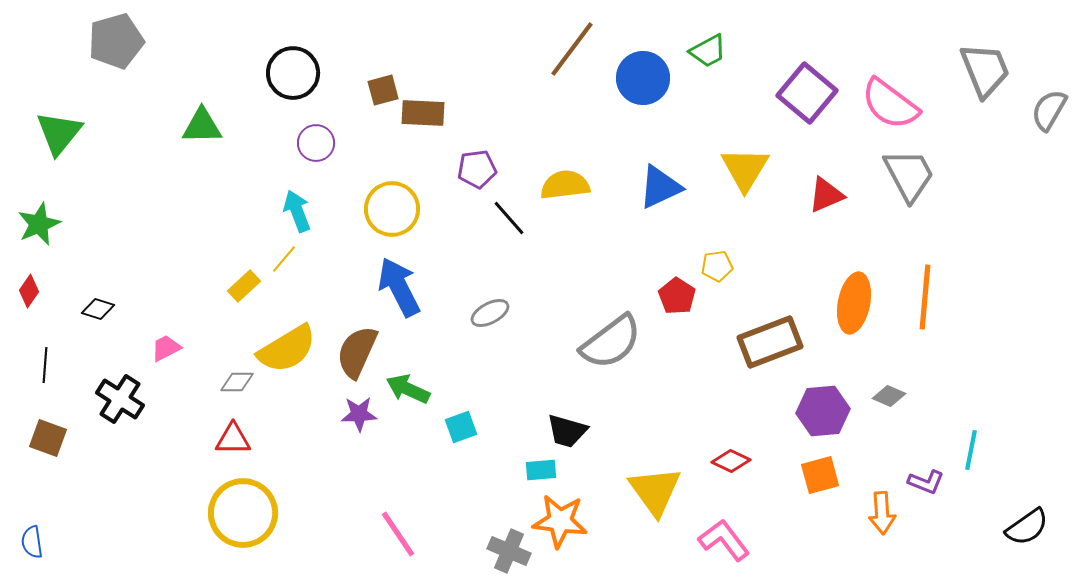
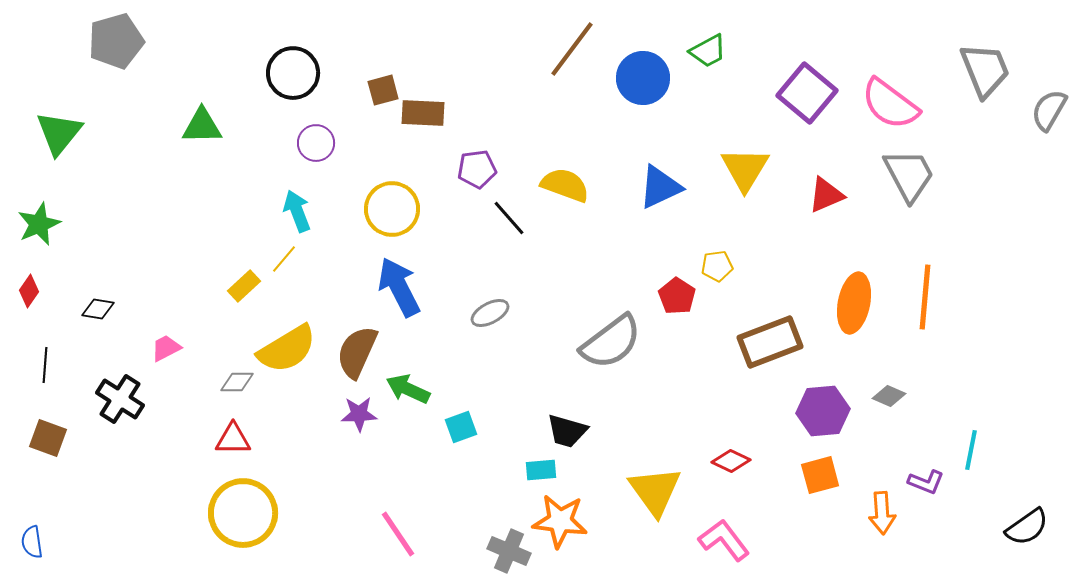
yellow semicircle at (565, 185): rotated 27 degrees clockwise
black diamond at (98, 309): rotated 8 degrees counterclockwise
